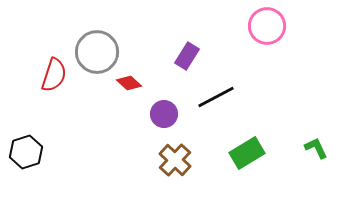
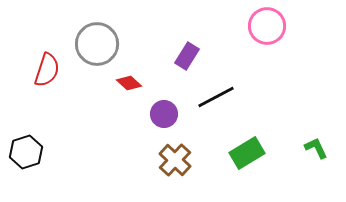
gray circle: moved 8 px up
red semicircle: moved 7 px left, 5 px up
